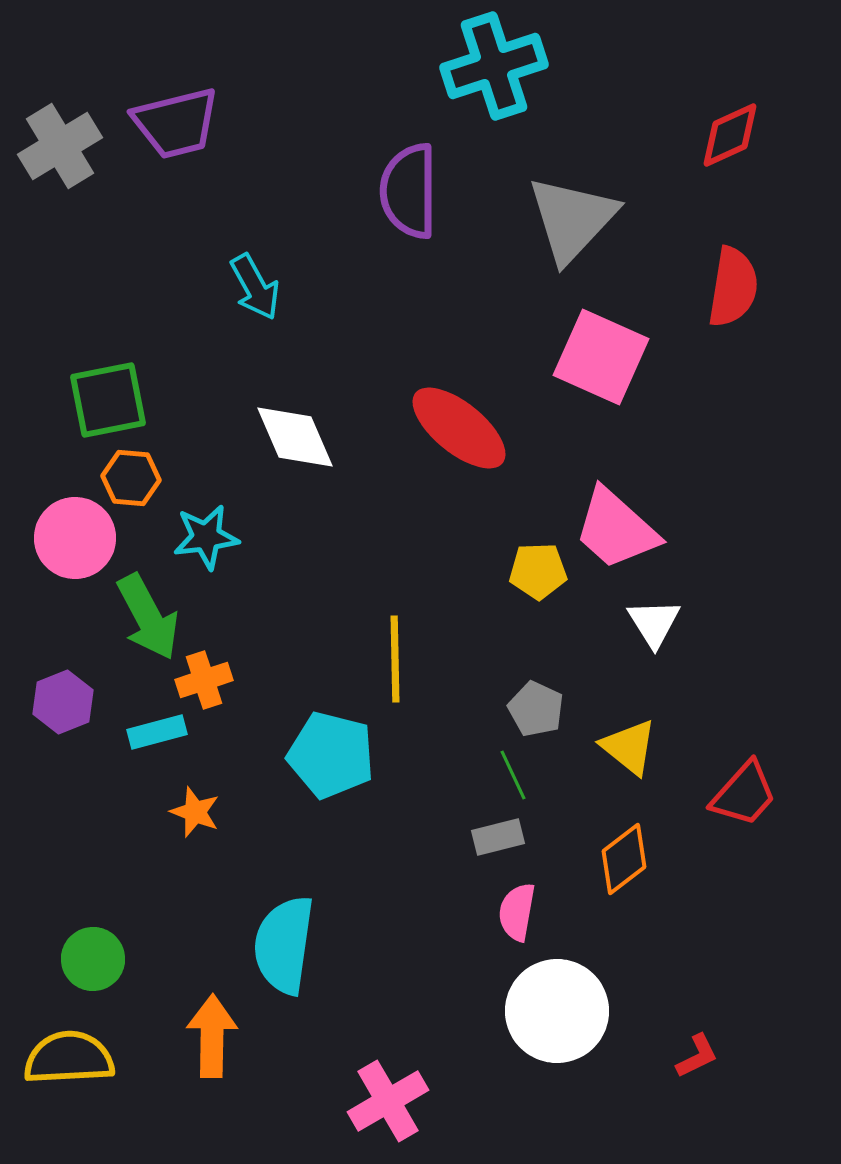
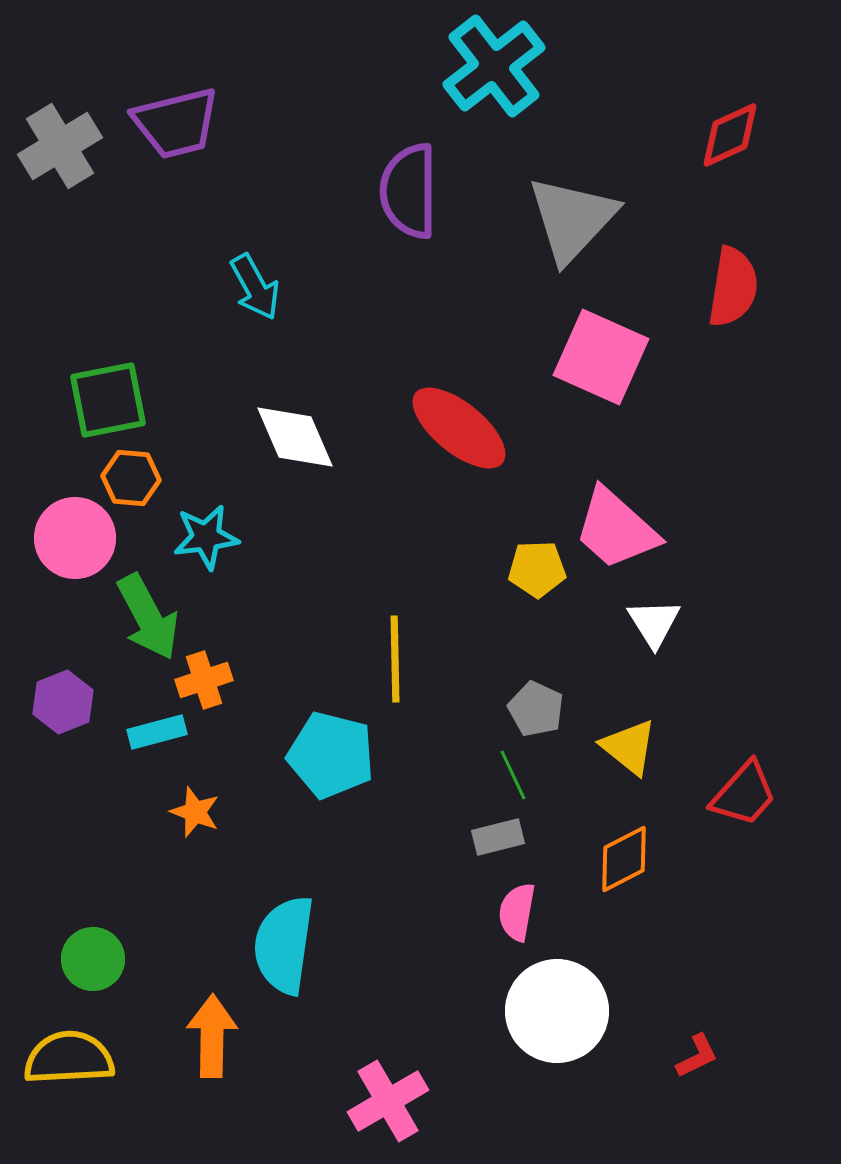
cyan cross: rotated 20 degrees counterclockwise
yellow pentagon: moved 1 px left, 2 px up
orange diamond: rotated 10 degrees clockwise
